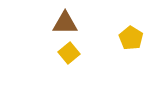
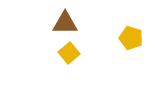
yellow pentagon: rotated 15 degrees counterclockwise
